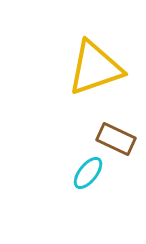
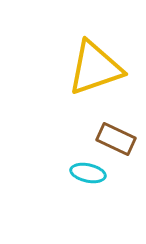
cyan ellipse: rotated 64 degrees clockwise
